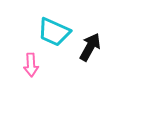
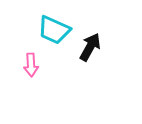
cyan trapezoid: moved 2 px up
